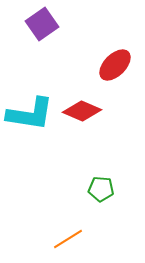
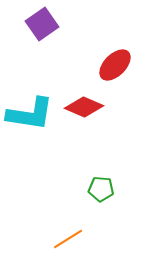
red diamond: moved 2 px right, 4 px up
